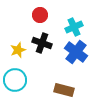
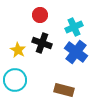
yellow star: rotated 21 degrees counterclockwise
